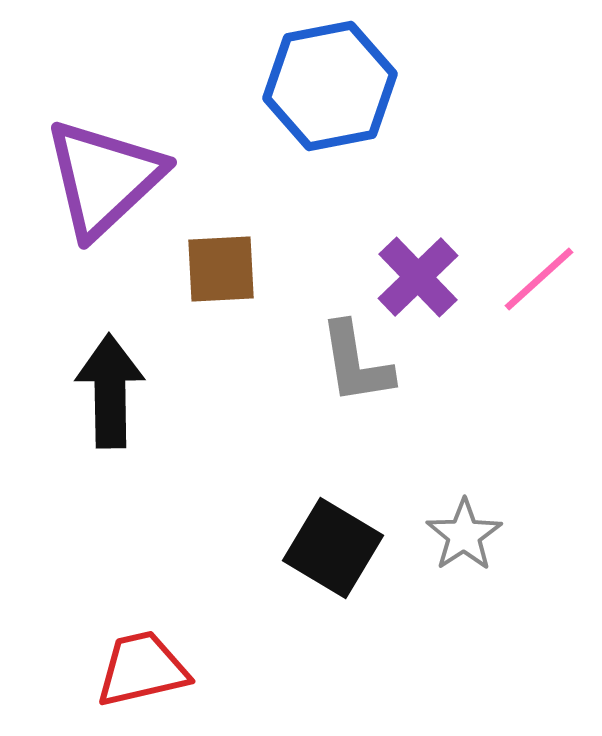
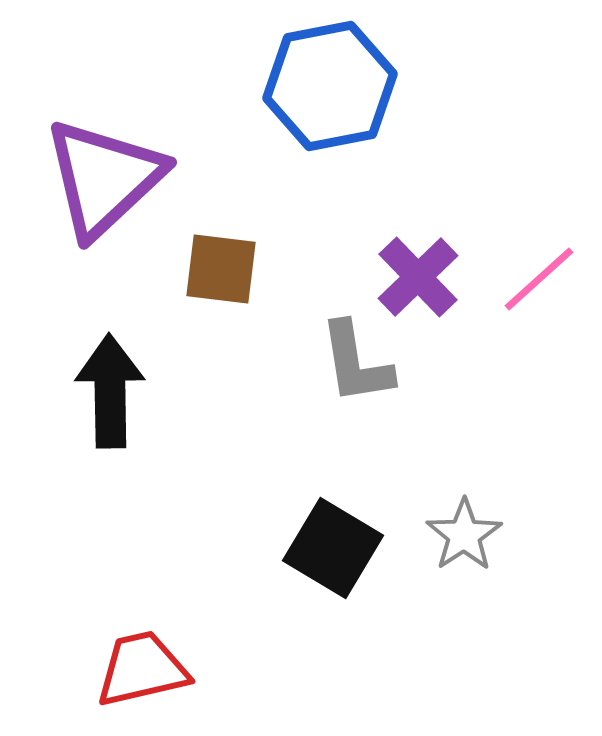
brown square: rotated 10 degrees clockwise
